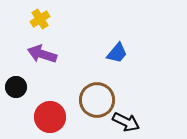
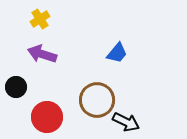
red circle: moved 3 px left
